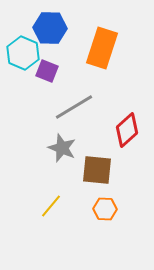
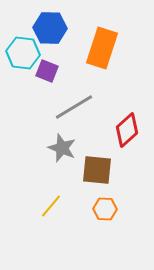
cyan hexagon: rotated 16 degrees counterclockwise
